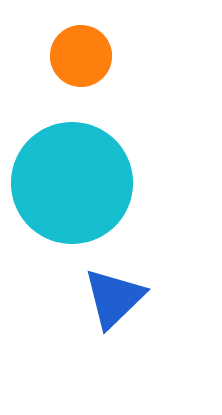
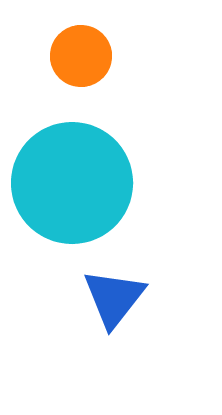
blue triangle: rotated 8 degrees counterclockwise
